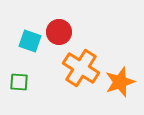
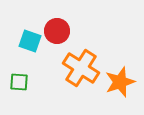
red circle: moved 2 px left, 1 px up
